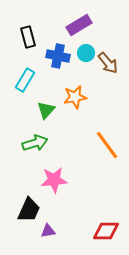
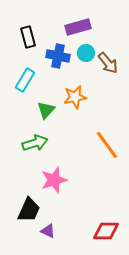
purple rectangle: moved 1 px left, 2 px down; rotated 15 degrees clockwise
pink star: rotated 12 degrees counterclockwise
purple triangle: rotated 35 degrees clockwise
